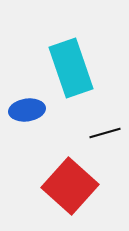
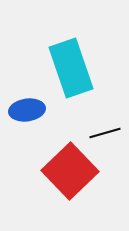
red square: moved 15 px up; rotated 4 degrees clockwise
